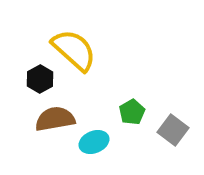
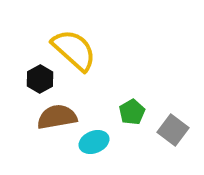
brown semicircle: moved 2 px right, 2 px up
